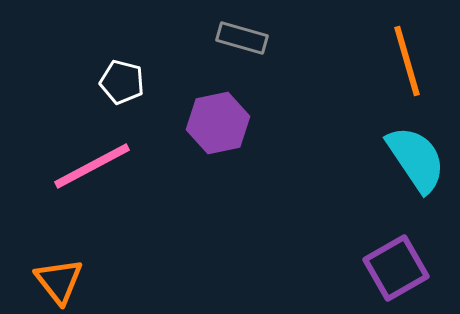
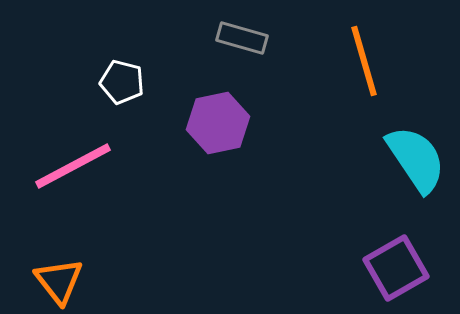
orange line: moved 43 px left
pink line: moved 19 px left
